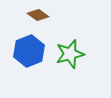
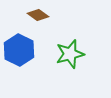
blue hexagon: moved 10 px left, 1 px up; rotated 12 degrees counterclockwise
